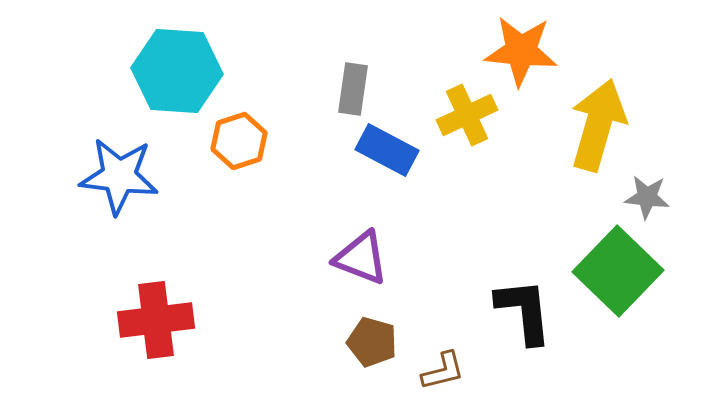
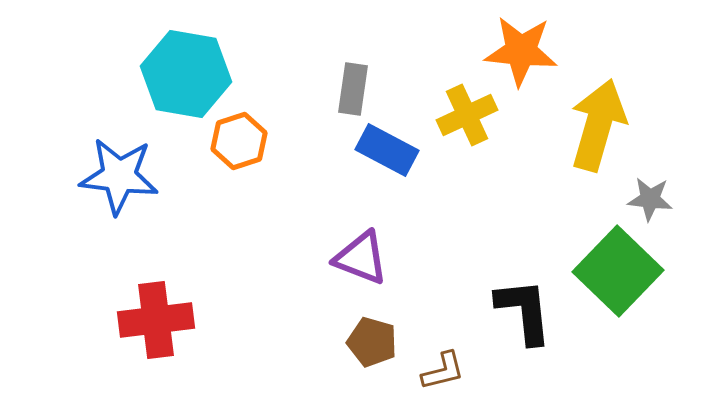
cyan hexagon: moved 9 px right, 3 px down; rotated 6 degrees clockwise
gray star: moved 3 px right, 2 px down
